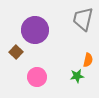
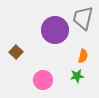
gray trapezoid: moved 1 px up
purple circle: moved 20 px right
orange semicircle: moved 5 px left, 4 px up
pink circle: moved 6 px right, 3 px down
